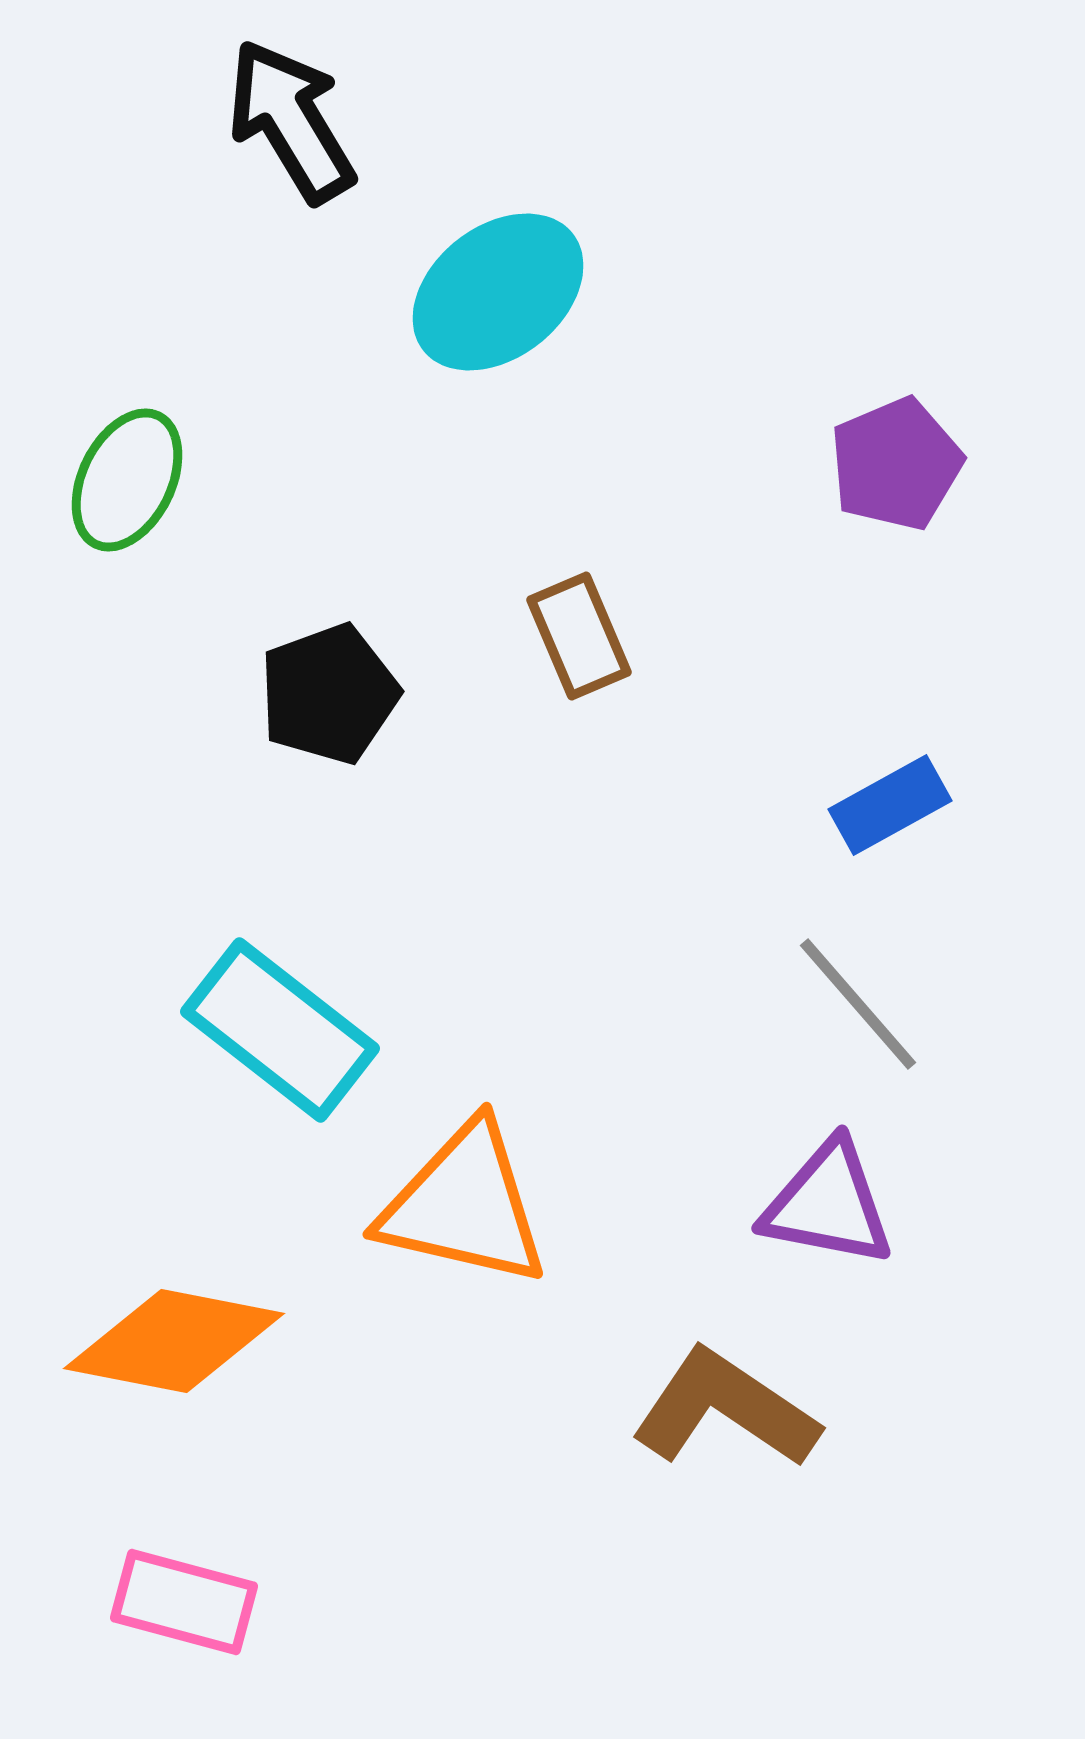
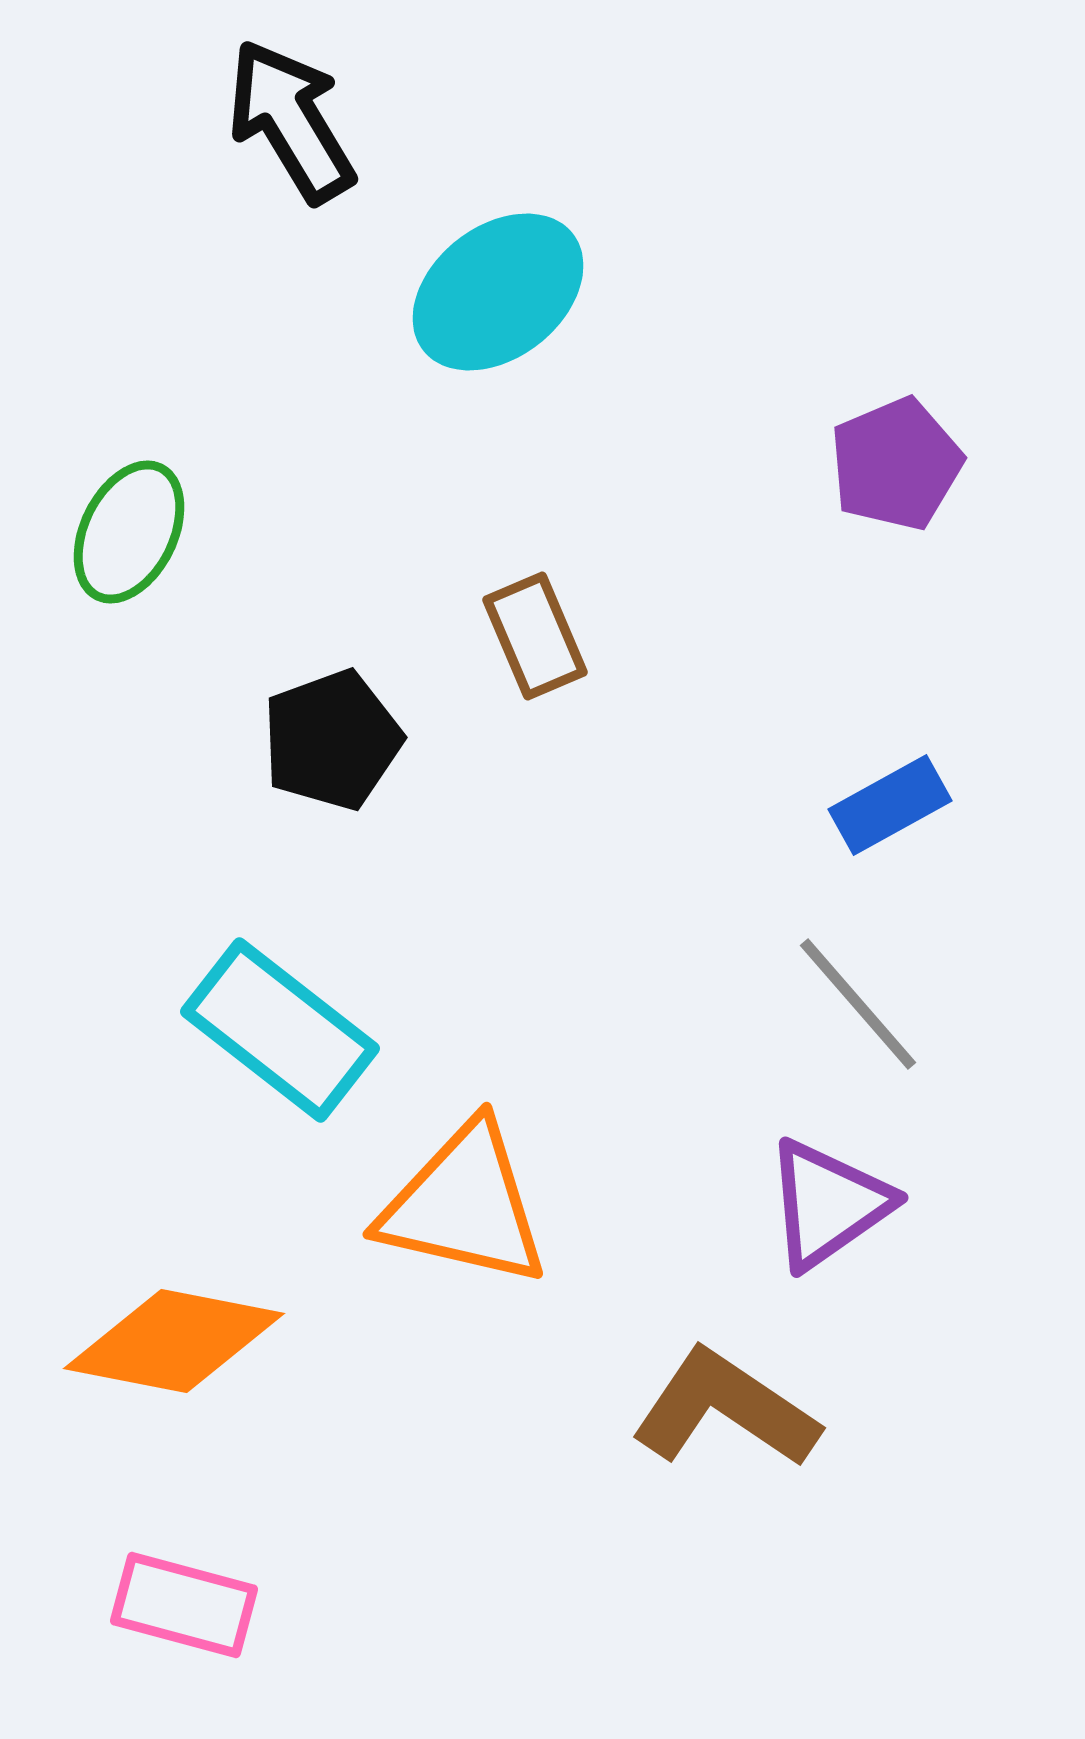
green ellipse: moved 2 px right, 52 px down
brown rectangle: moved 44 px left
black pentagon: moved 3 px right, 46 px down
purple triangle: rotated 46 degrees counterclockwise
pink rectangle: moved 3 px down
